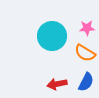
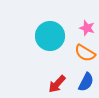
pink star: rotated 21 degrees clockwise
cyan circle: moved 2 px left
red arrow: rotated 36 degrees counterclockwise
